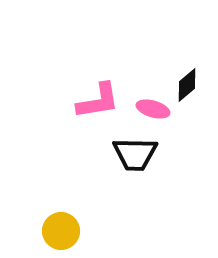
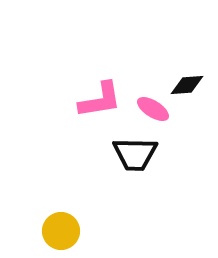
black diamond: rotated 36 degrees clockwise
pink L-shape: moved 2 px right, 1 px up
pink ellipse: rotated 16 degrees clockwise
